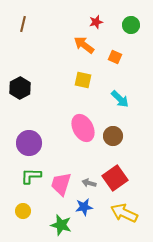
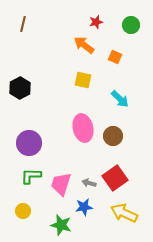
pink ellipse: rotated 16 degrees clockwise
